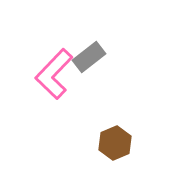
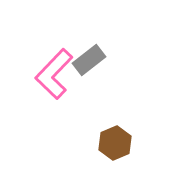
gray rectangle: moved 3 px down
